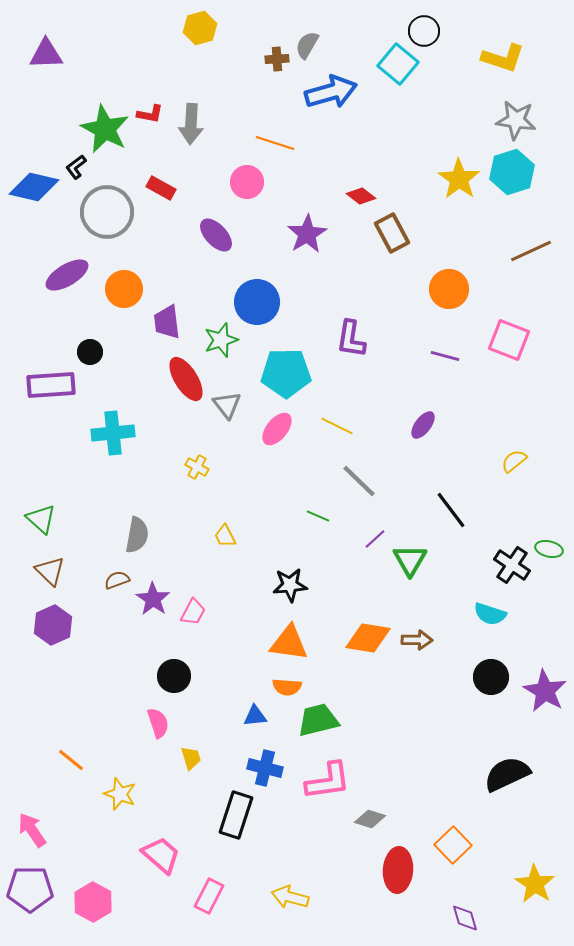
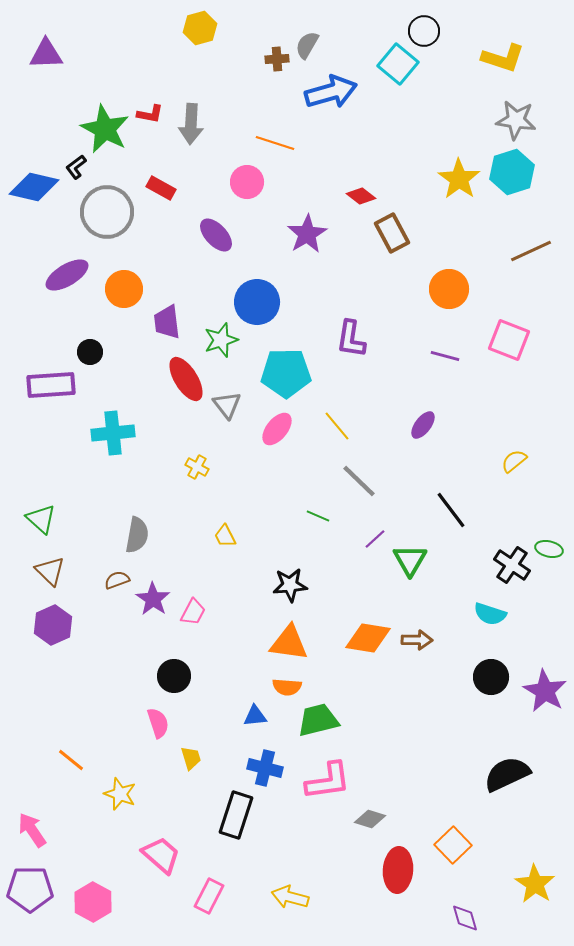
yellow line at (337, 426): rotated 24 degrees clockwise
